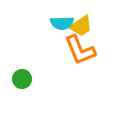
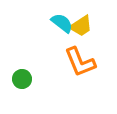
cyan semicircle: rotated 140 degrees counterclockwise
orange L-shape: moved 12 px down
